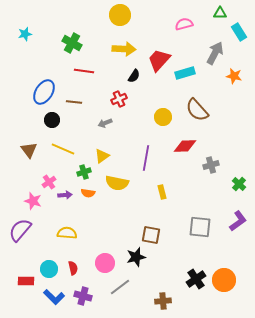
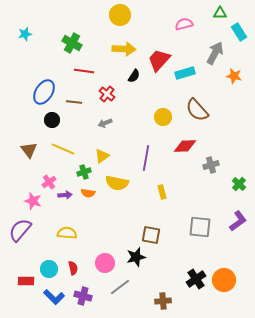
red cross at (119, 99): moved 12 px left, 5 px up; rotated 28 degrees counterclockwise
